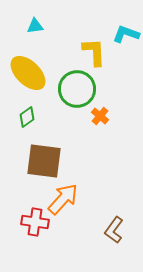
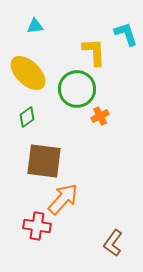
cyan L-shape: rotated 52 degrees clockwise
orange cross: rotated 24 degrees clockwise
red cross: moved 2 px right, 4 px down
brown L-shape: moved 1 px left, 13 px down
